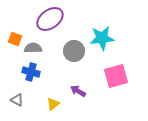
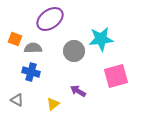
cyan star: moved 1 px left, 1 px down
